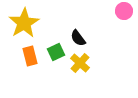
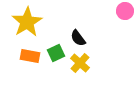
pink circle: moved 1 px right
yellow star: moved 3 px right, 1 px up
green square: moved 1 px down
orange rectangle: rotated 66 degrees counterclockwise
